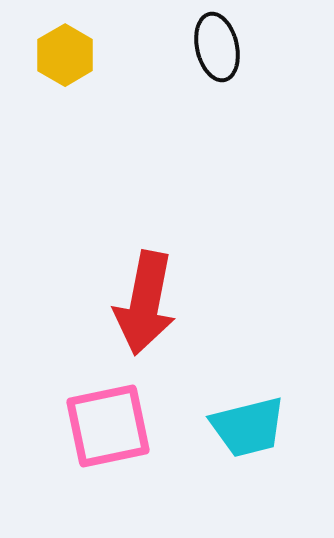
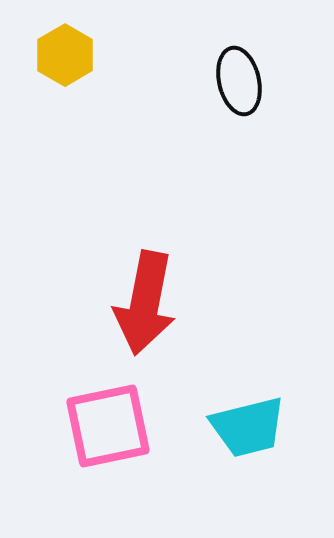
black ellipse: moved 22 px right, 34 px down
